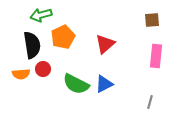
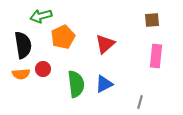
green arrow: moved 1 px down
black semicircle: moved 9 px left
green semicircle: rotated 124 degrees counterclockwise
gray line: moved 10 px left
